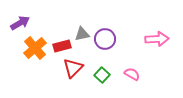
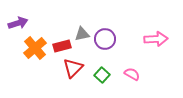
purple arrow: moved 2 px left; rotated 12 degrees clockwise
pink arrow: moved 1 px left
